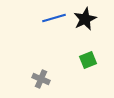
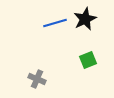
blue line: moved 1 px right, 5 px down
gray cross: moved 4 px left
